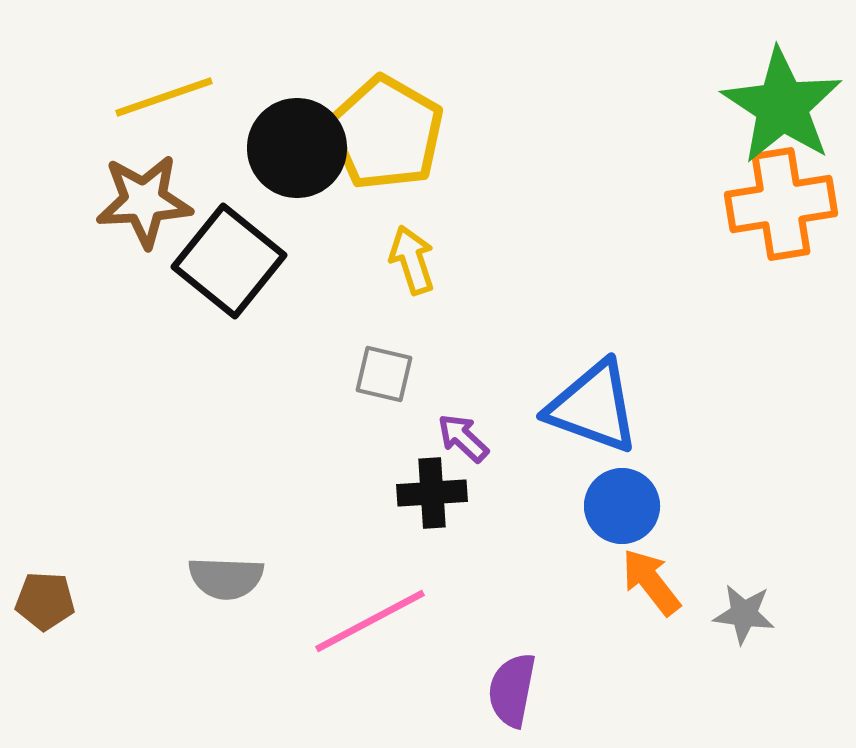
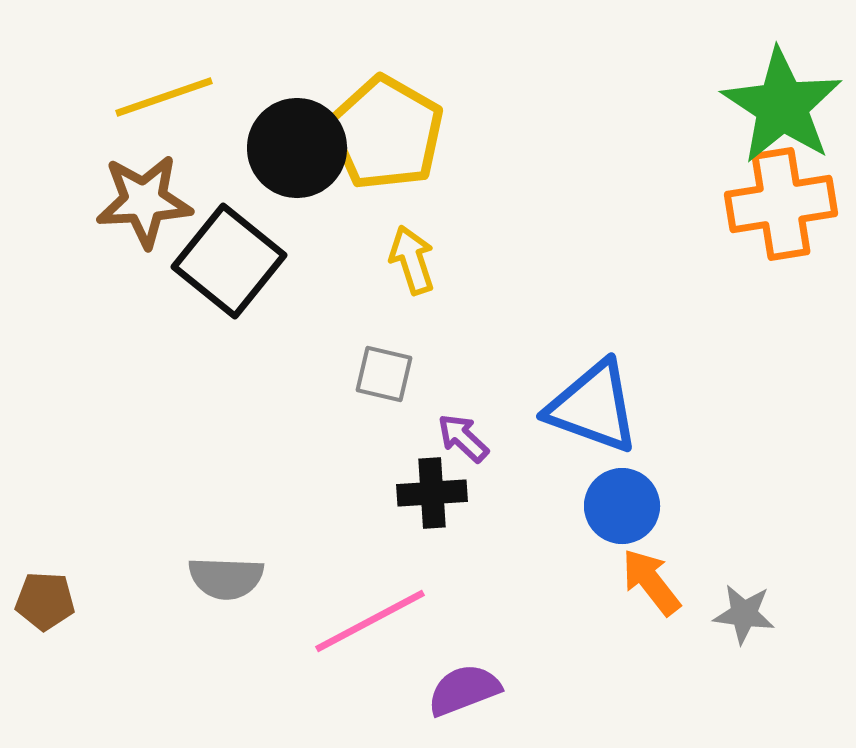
purple semicircle: moved 48 px left; rotated 58 degrees clockwise
